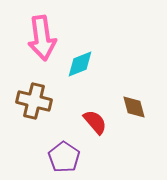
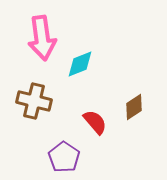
brown diamond: rotated 72 degrees clockwise
